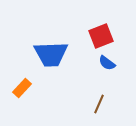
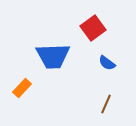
red square: moved 8 px left, 8 px up; rotated 15 degrees counterclockwise
blue trapezoid: moved 2 px right, 2 px down
brown line: moved 7 px right
